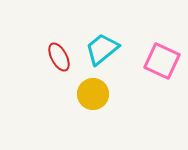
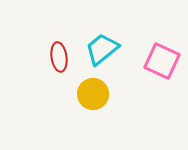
red ellipse: rotated 20 degrees clockwise
